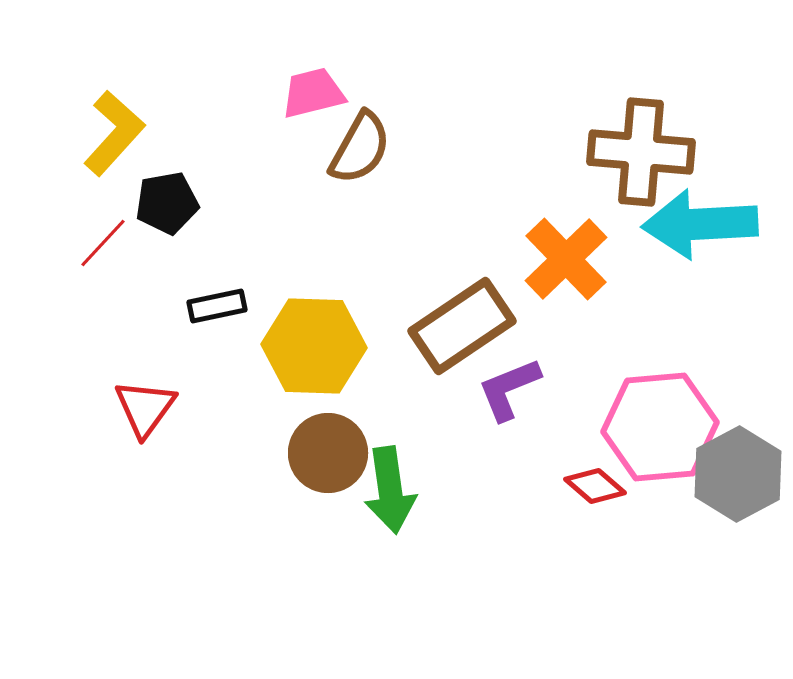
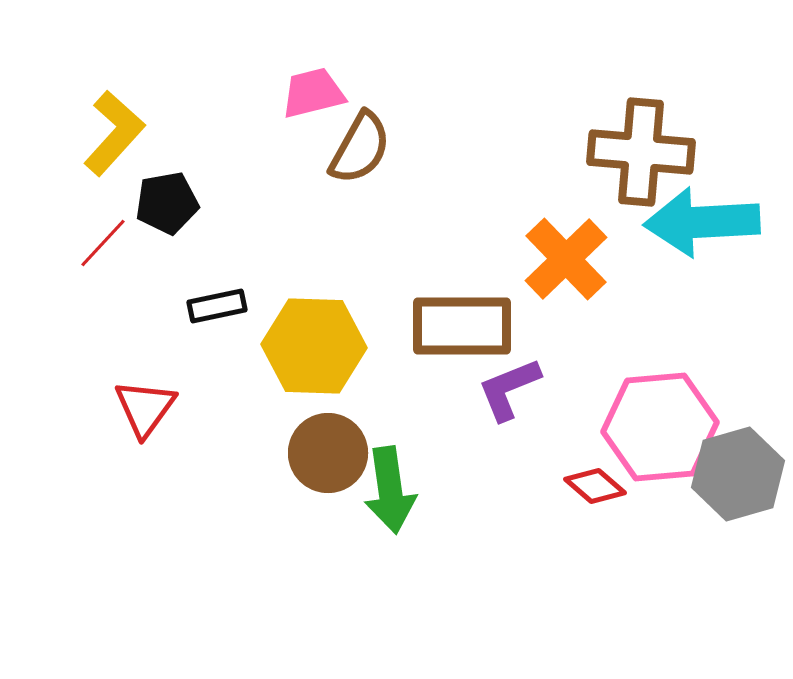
cyan arrow: moved 2 px right, 2 px up
brown rectangle: rotated 34 degrees clockwise
gray hexagon: rotated 12 degrees clockwise
